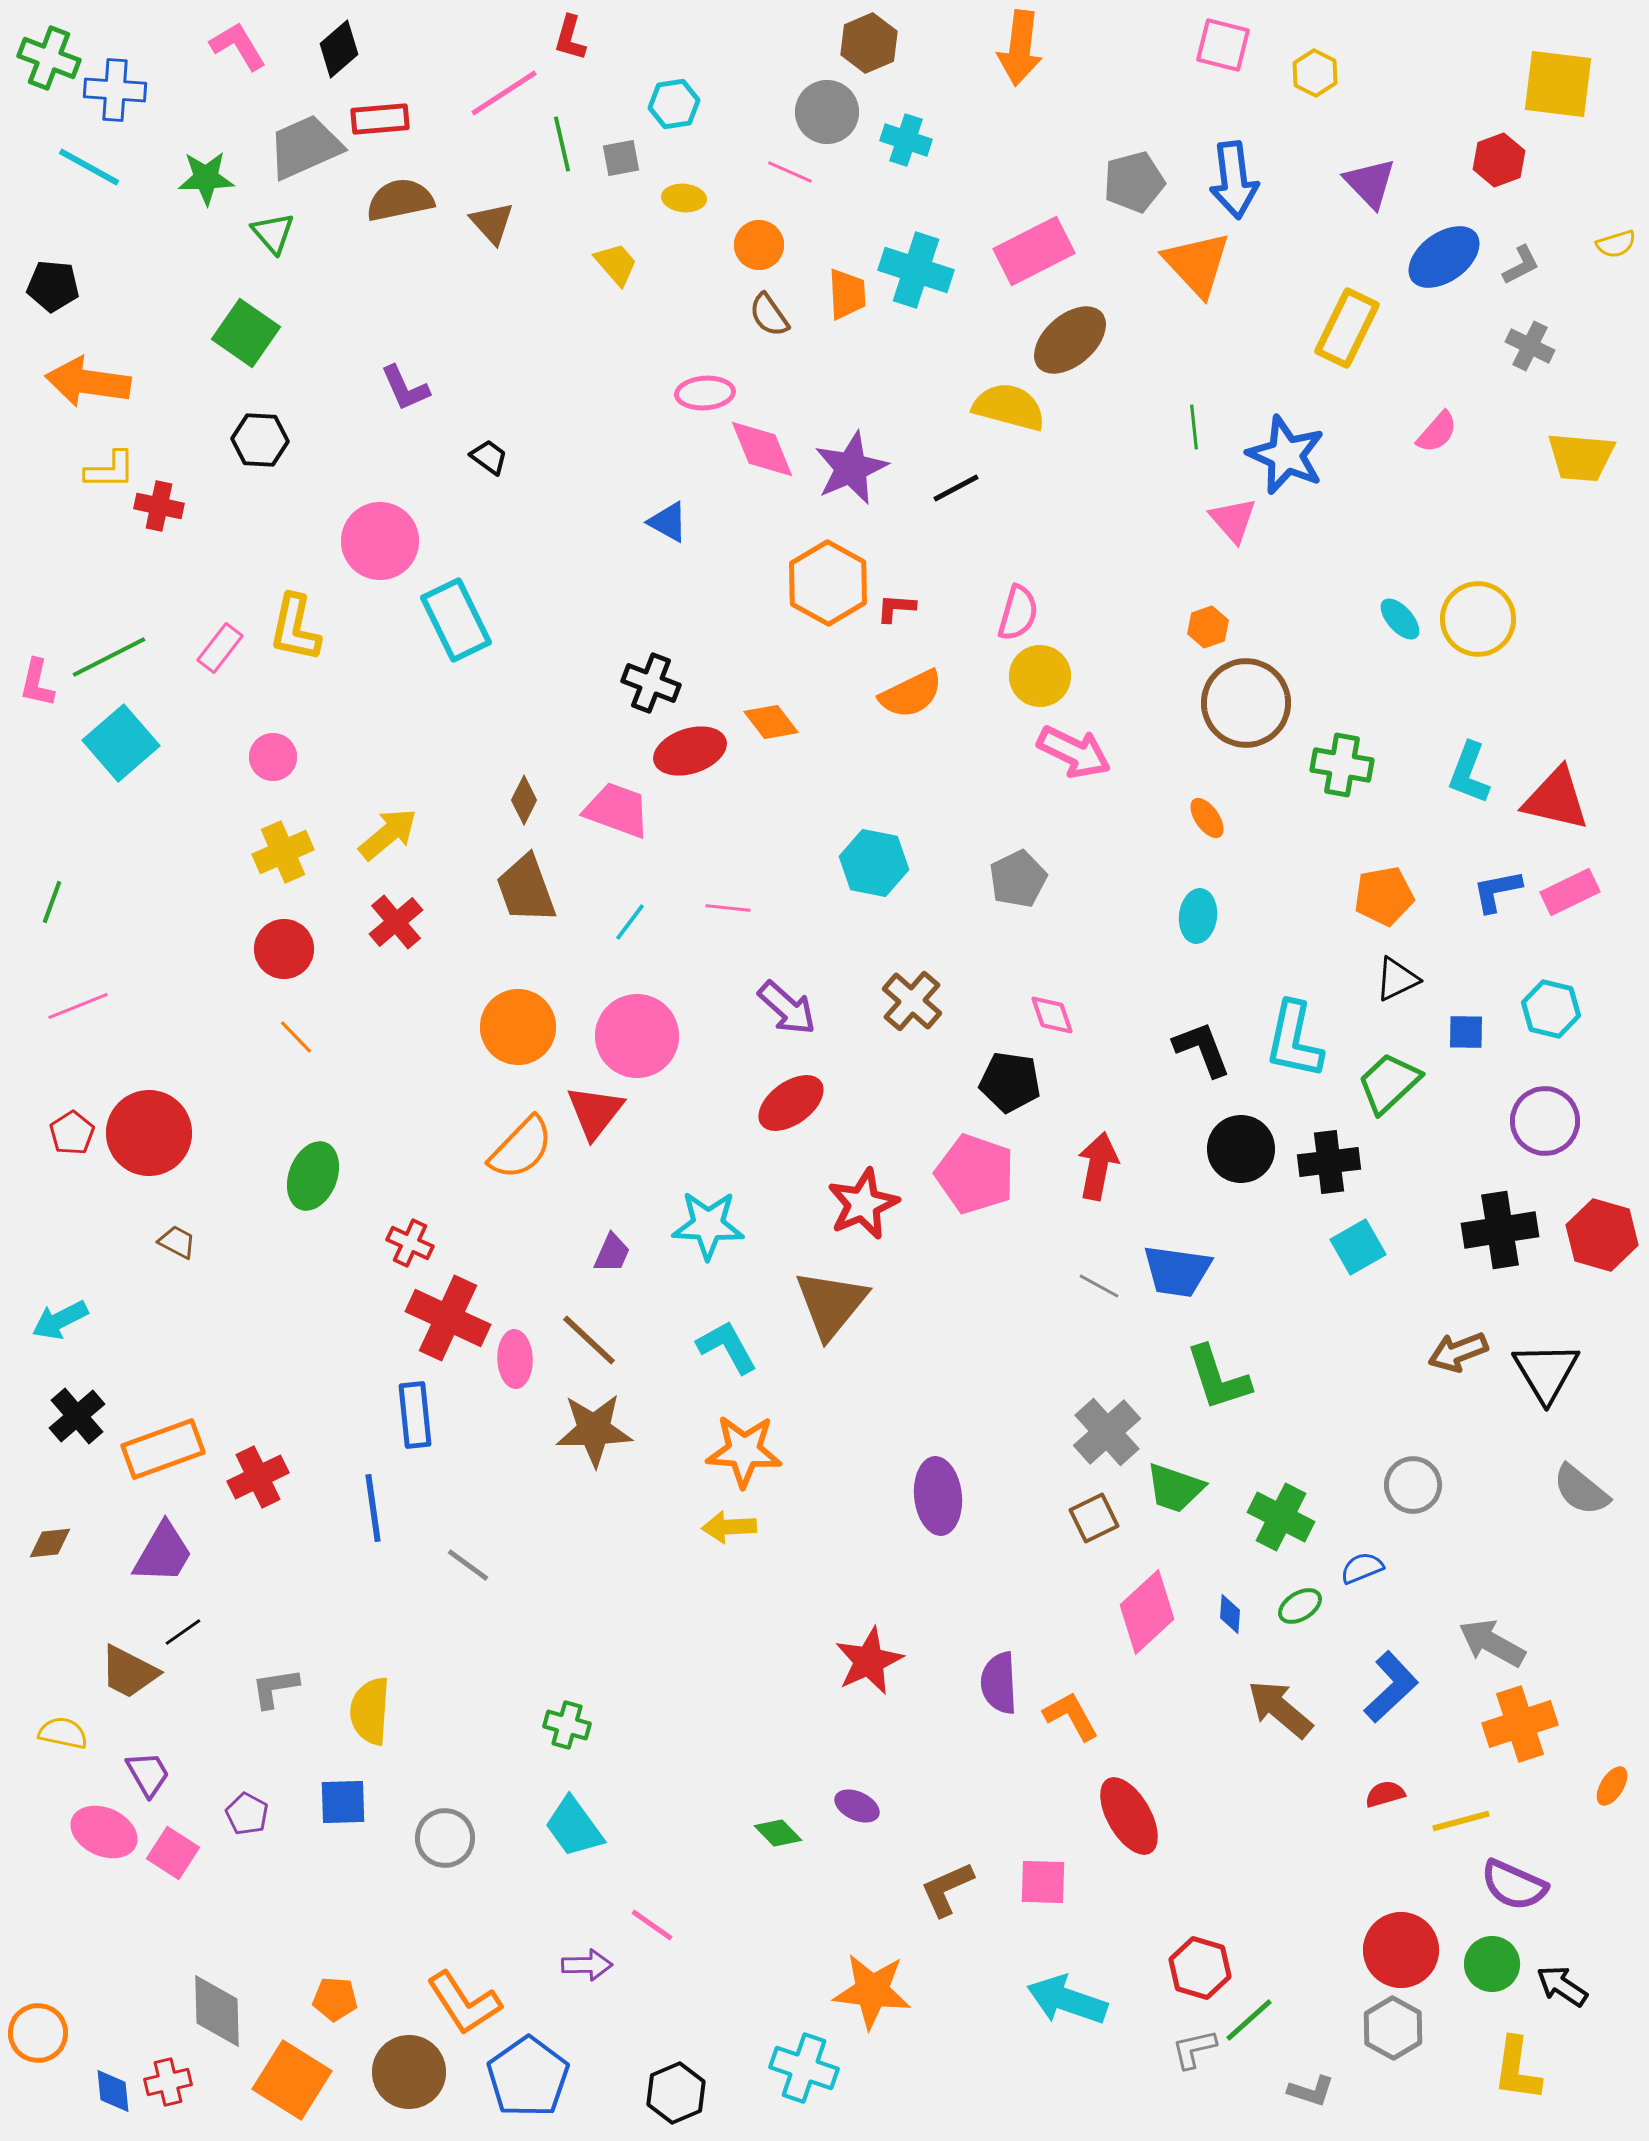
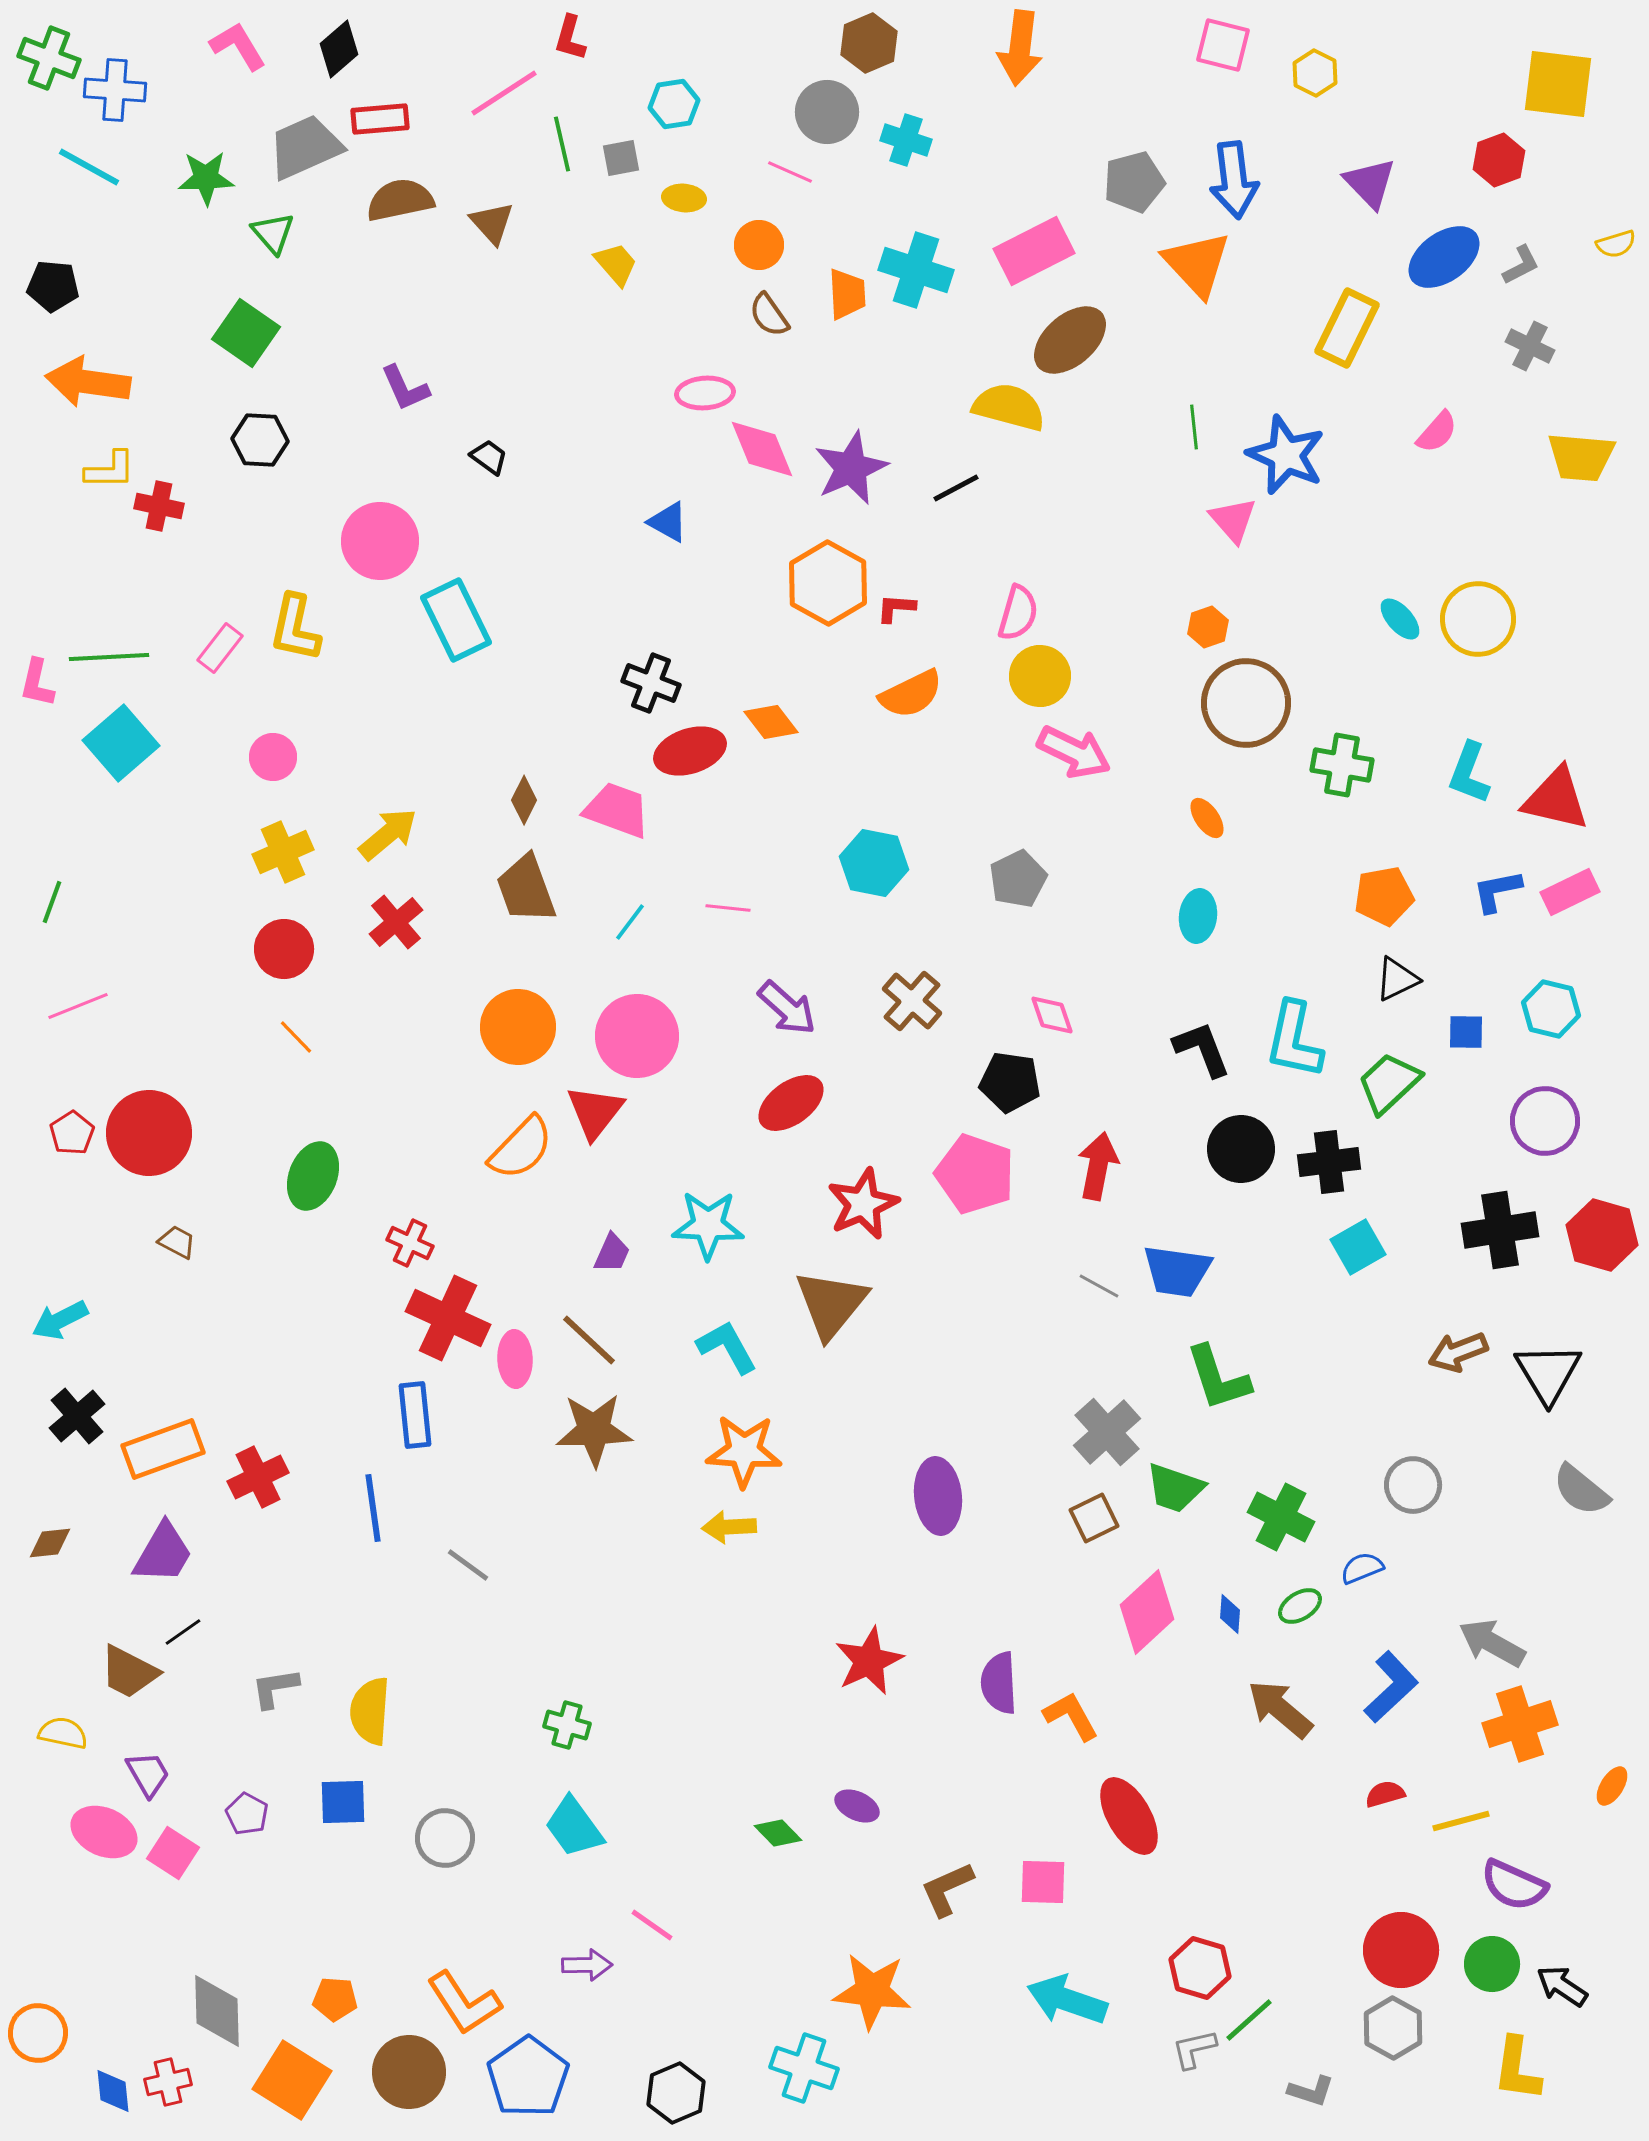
green line at (109, 657): rotated 24 degrees clockwise
black triangle at (1546, 1372): moved 2 px right, 1 px down
